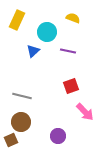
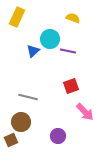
yellow rectangle: moved 3 px up
cyan circle: moved 3 px right, 7 px down
gray line: moved 6 px right, 1 px down
